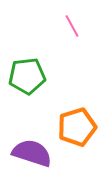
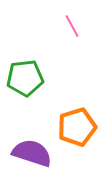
green pentagon: moved 2 px left, 2 px down
